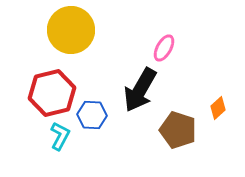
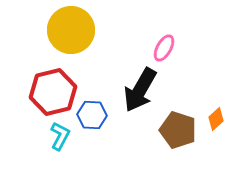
red hexagon: moved 1 px right, 1 px up
orange diamond: moved 2 px left, 11 px down
